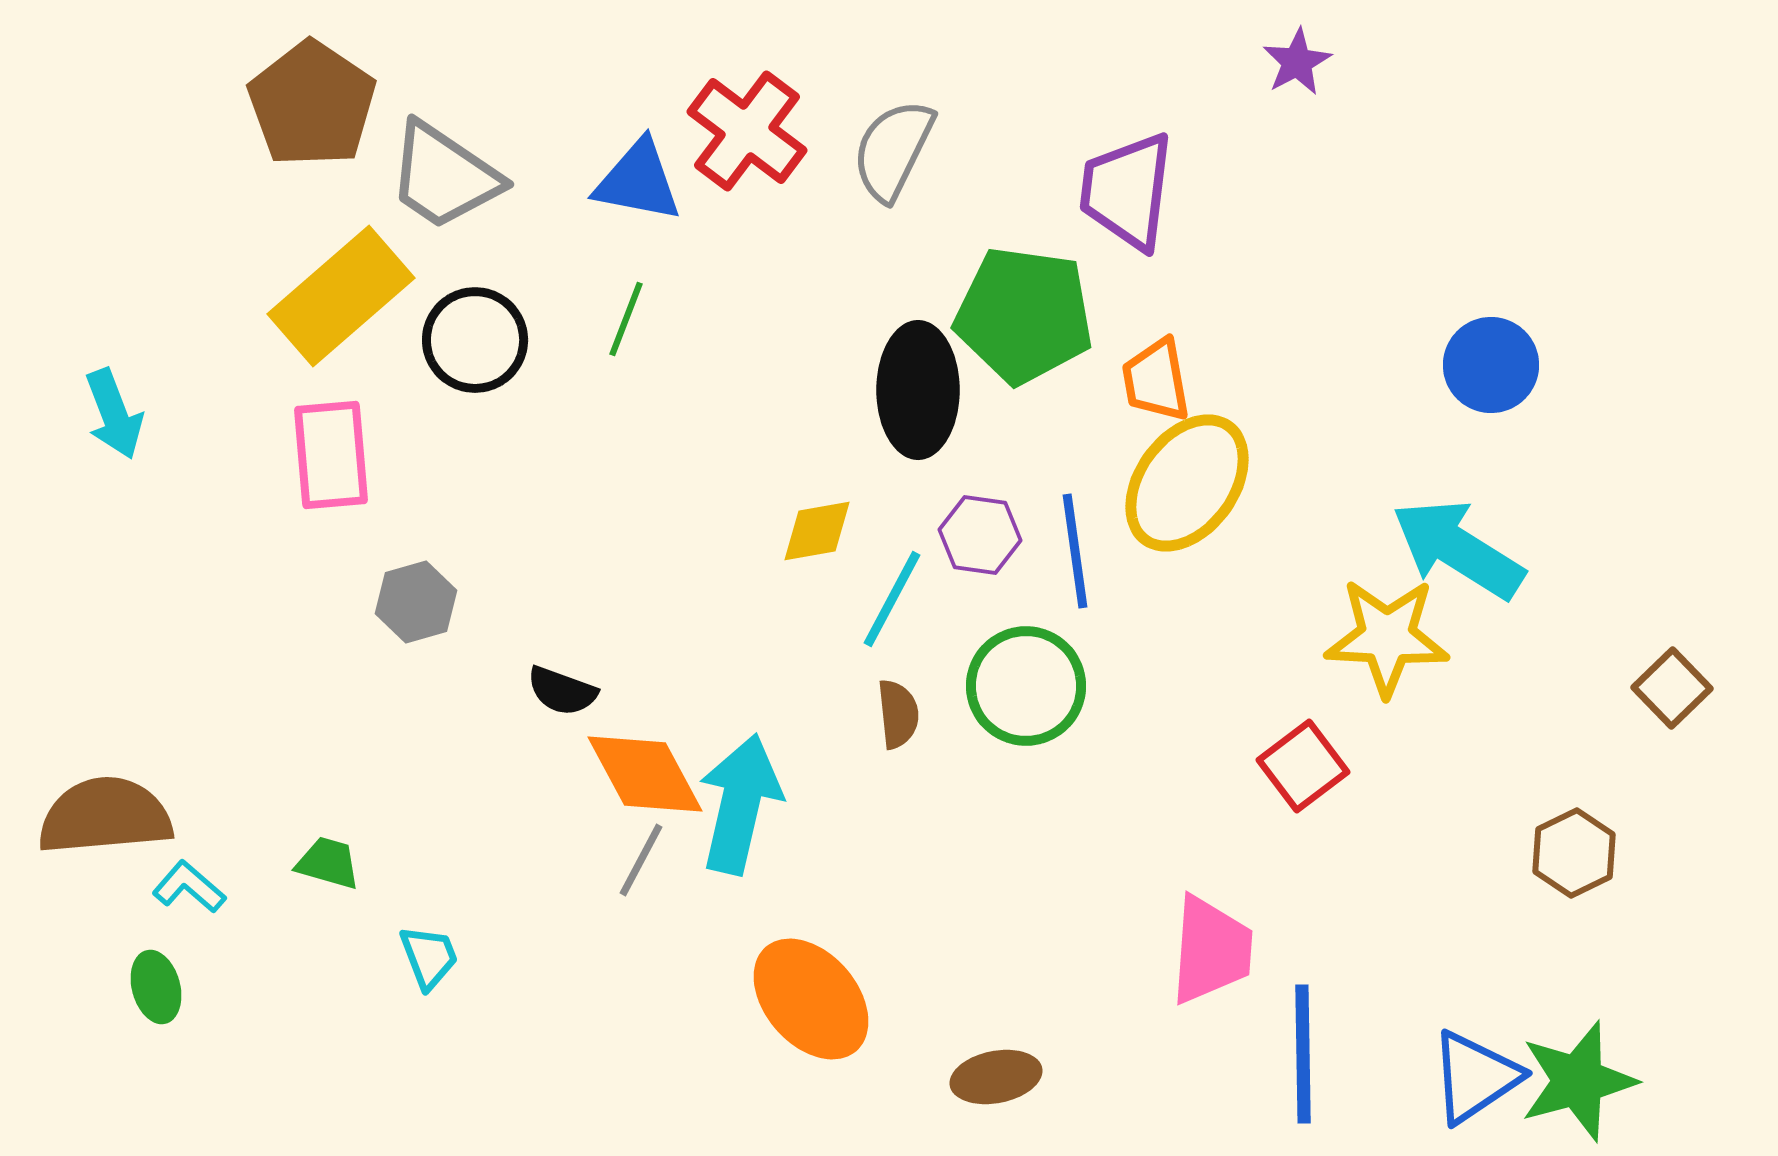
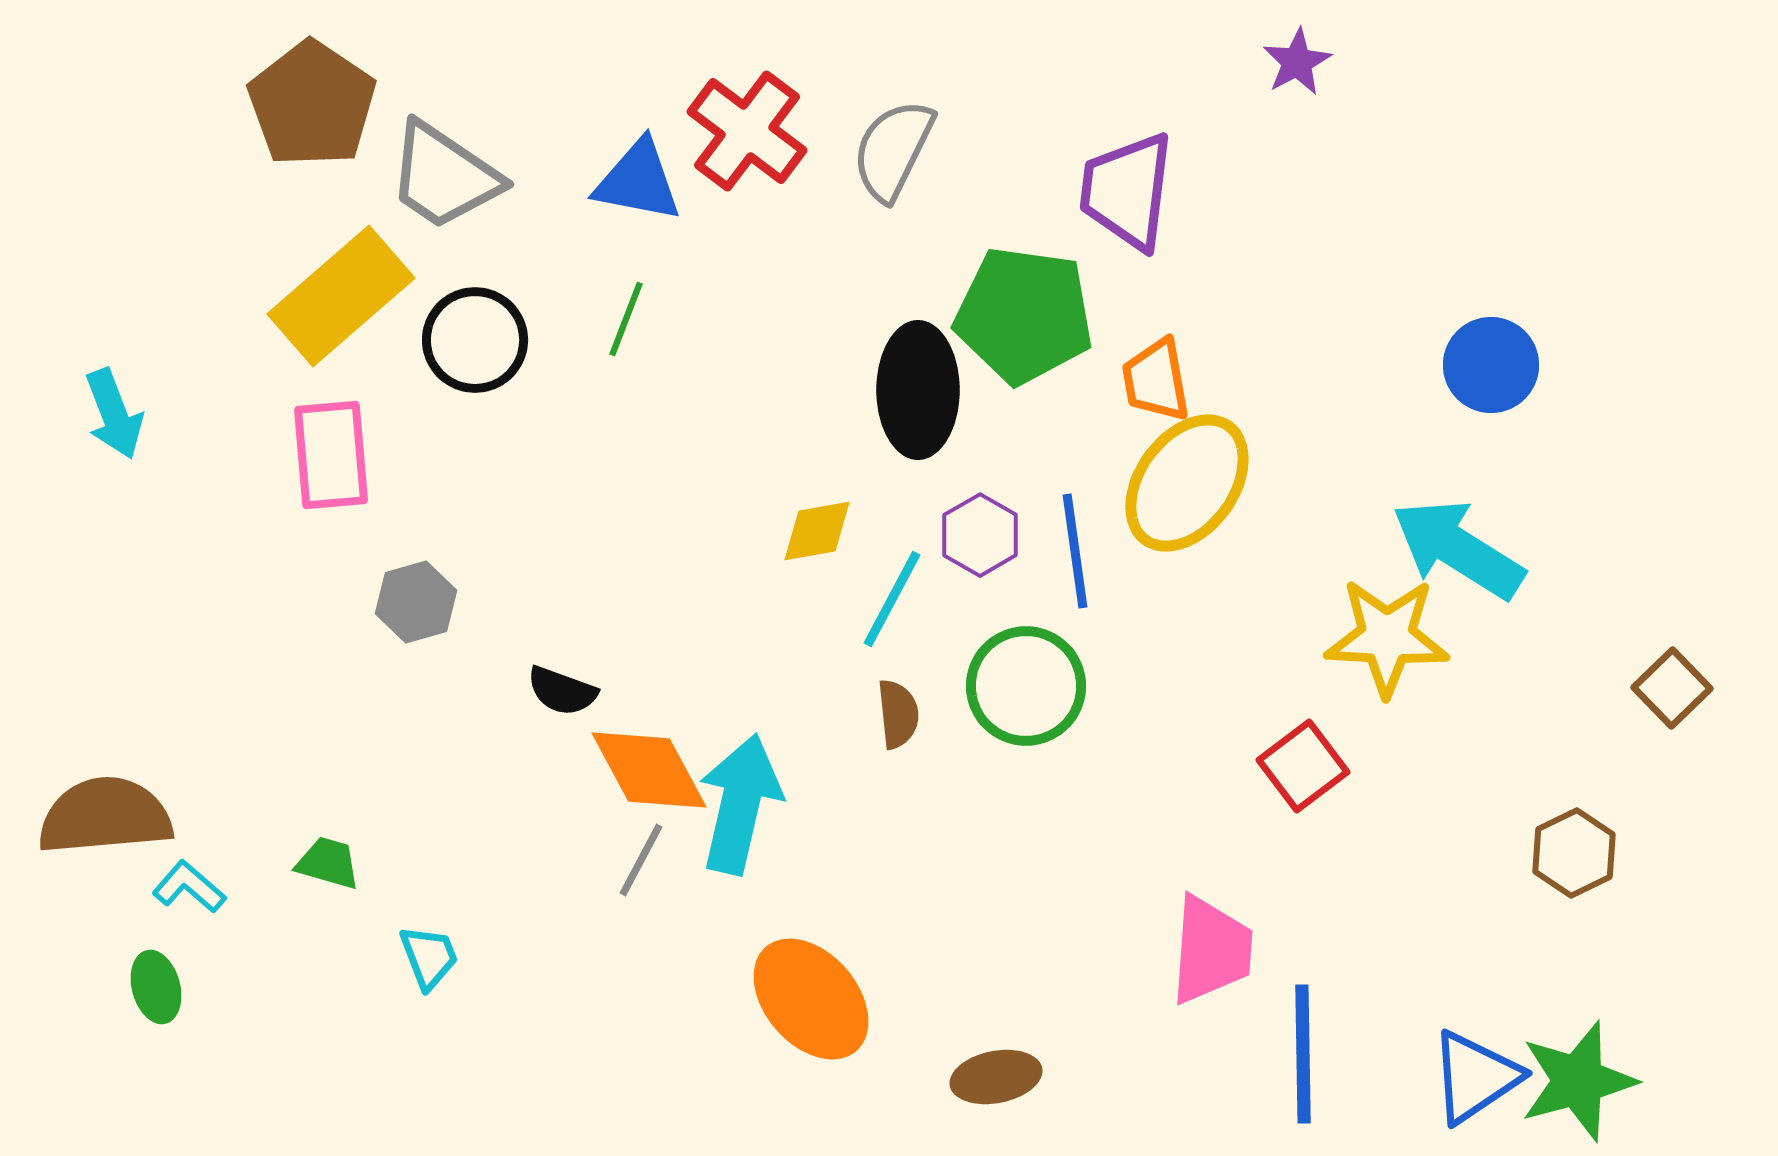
purple hexagon at (980, 535): rotated 22 degrees clockwise
orange diamond at (645, 774): moved 4 px right, 4 px up
